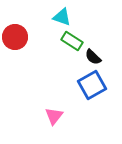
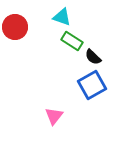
red circle: moved 10 px up
